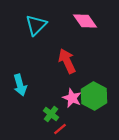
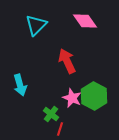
red line: rotated 32 degrees counterclockwise
